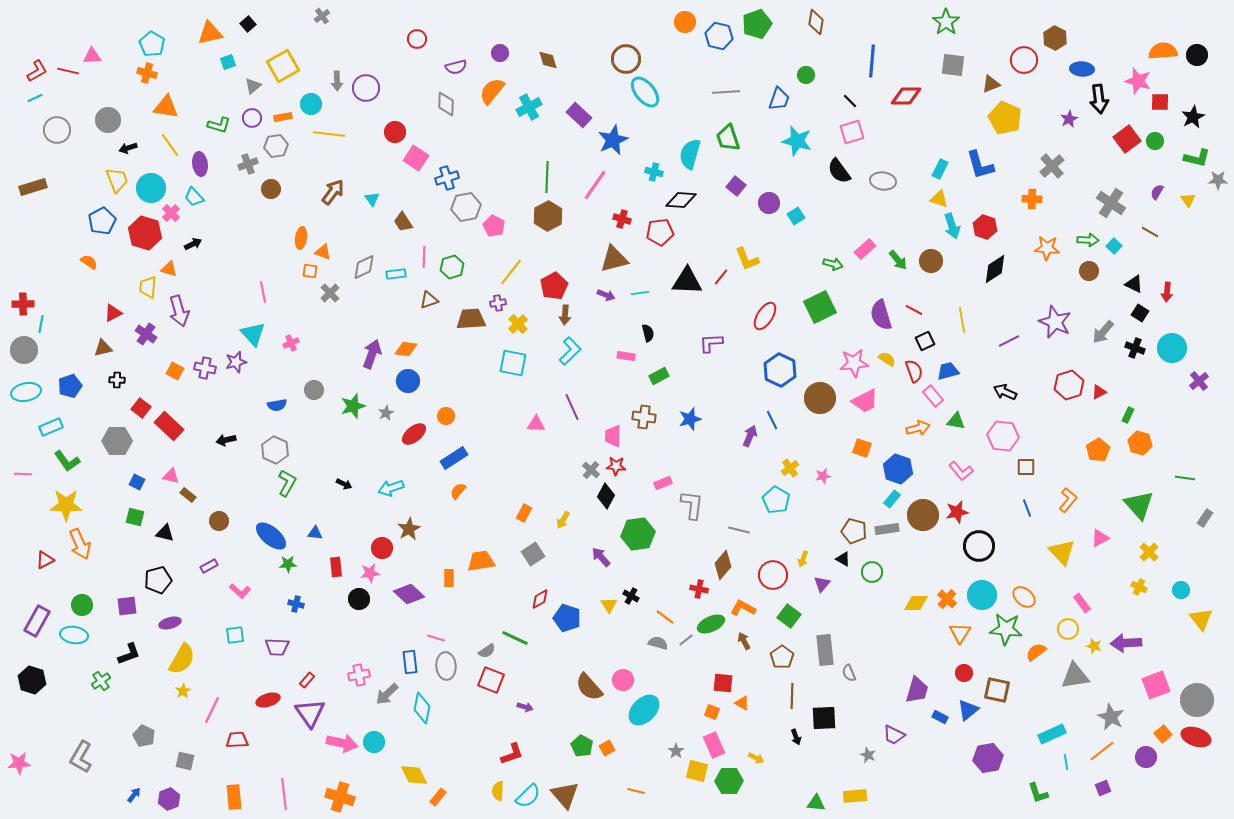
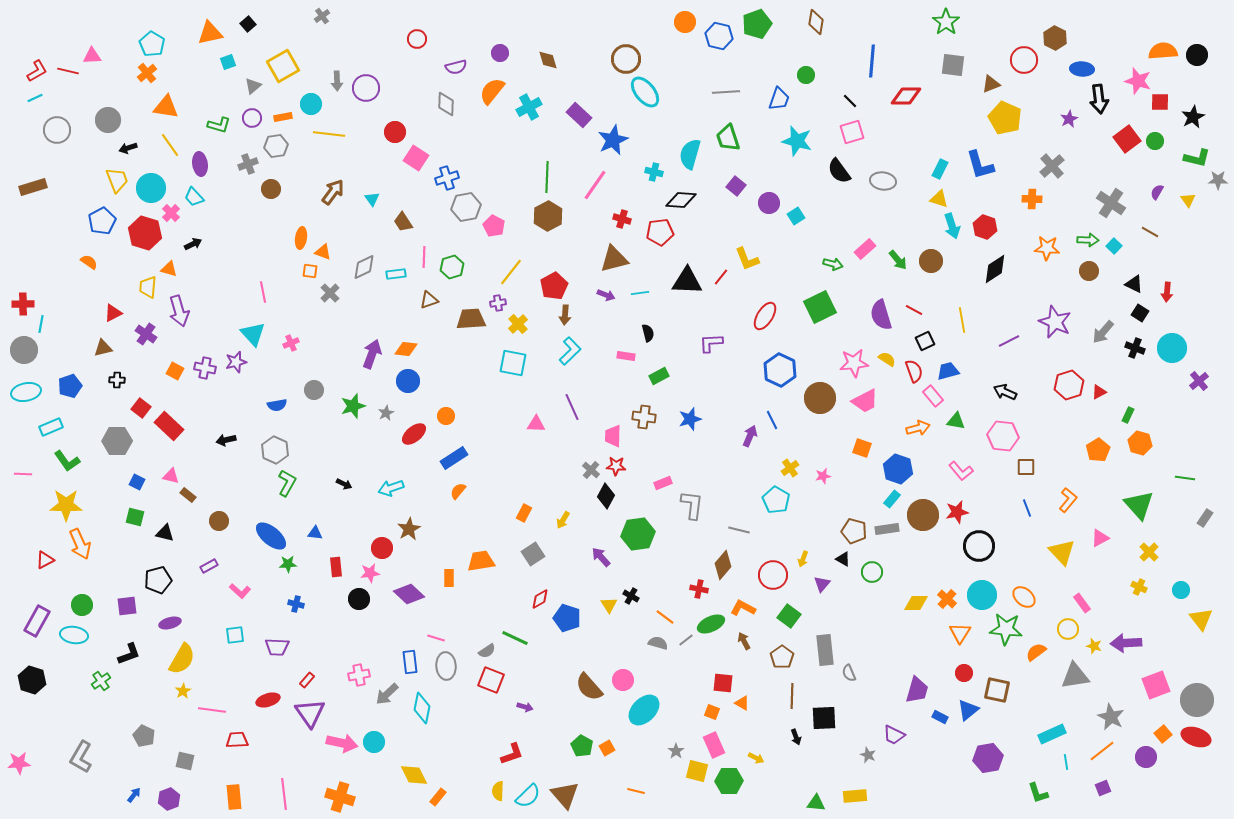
orange cross at (147, 73): rotated 36 degrees clockwise
pink line at (212, 710): rotated 72 degrees clockwise
